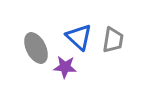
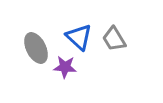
gray trapezoid: moved 1 px right, 1 px up; rotated 140 degrees clockwise
